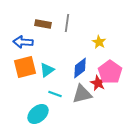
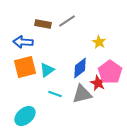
gray line: moved 2 px up; rotated 48 degrees clockwise
cyan ellipse: moved 13 px left, 2 px down
